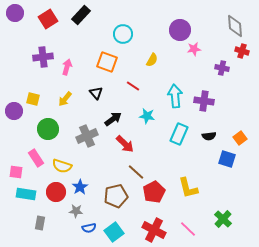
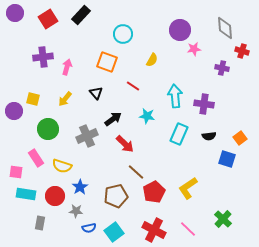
gray diamond at (235, 26): moved 10 px left, 2 px down
purple cross at (204, 101): moved 3 px down
yellow L-shape at (188, 188): rotated 70 degrees clockwise
red circle at (56, 192): moved 1 px left, 4 px down
